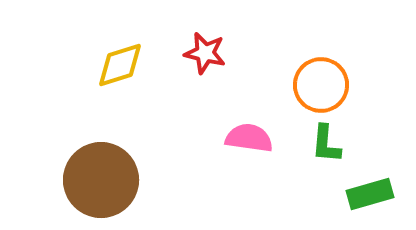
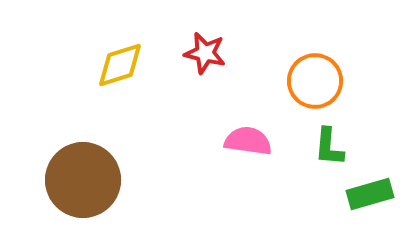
orange circle: moved 6 px left, 4 px up
pink semicircle: moved 1 px left, 3 px down
green L-shape: moved 3 px right, 3 px down
brown circle: moved 18 px left
